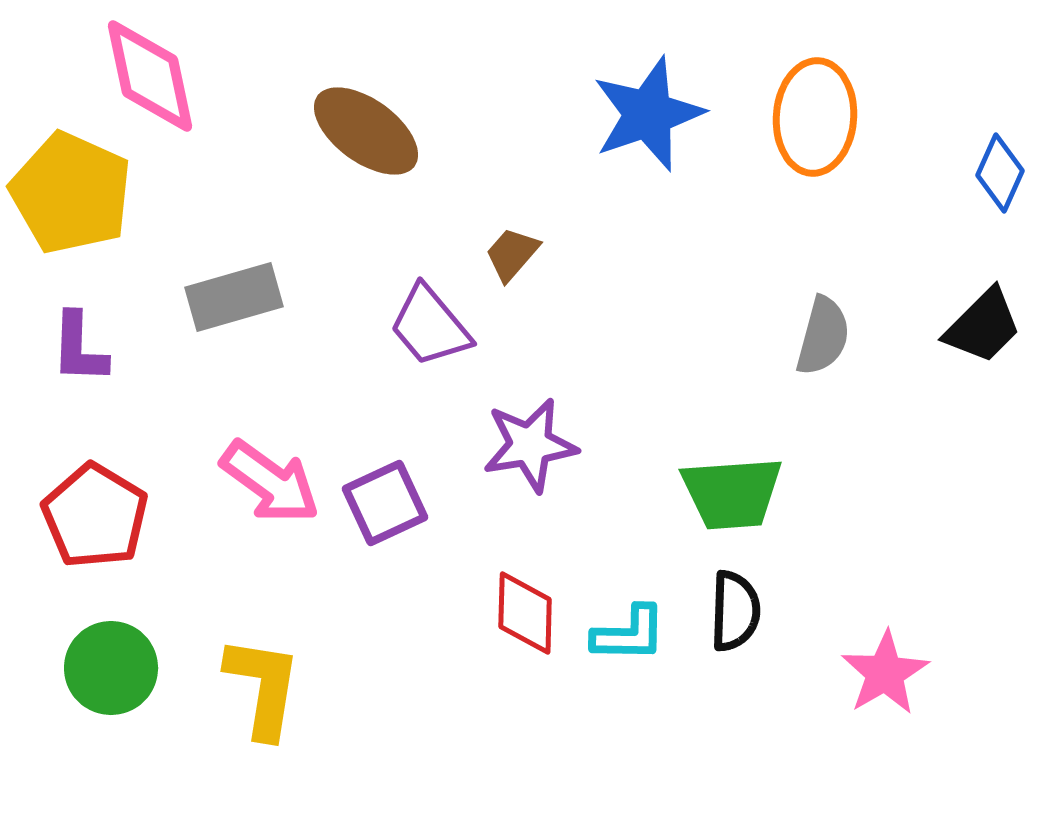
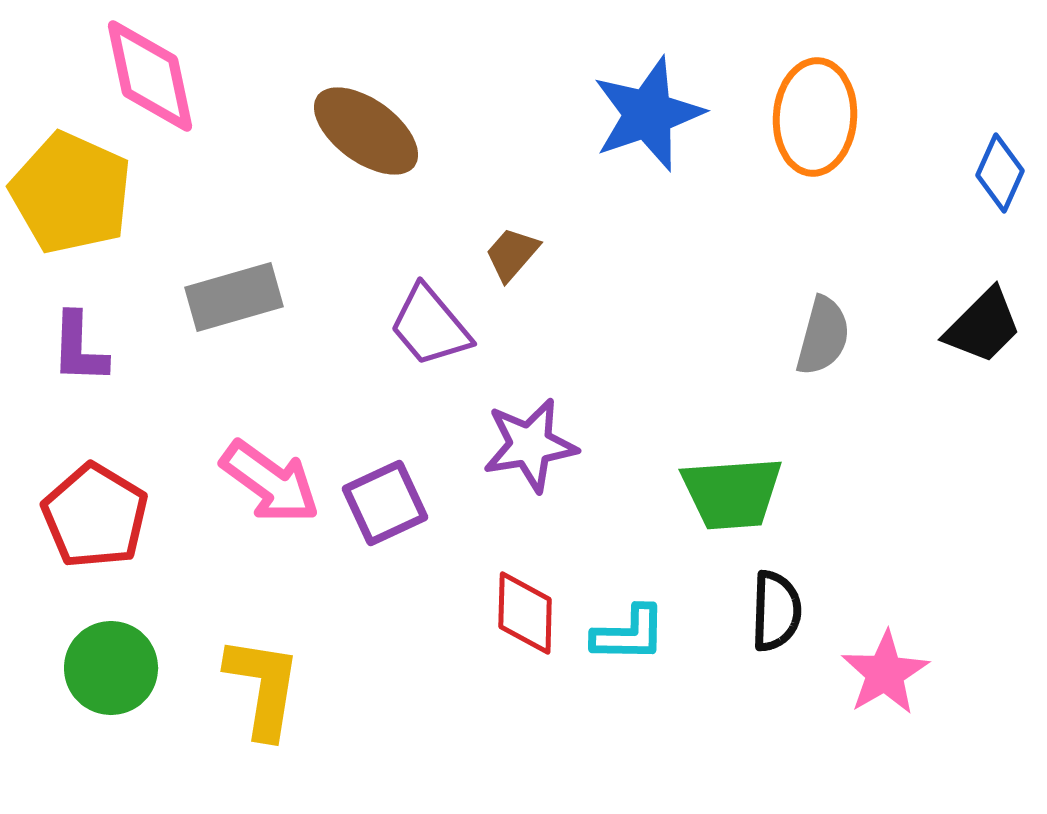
black semicircle: moved 41 px right
